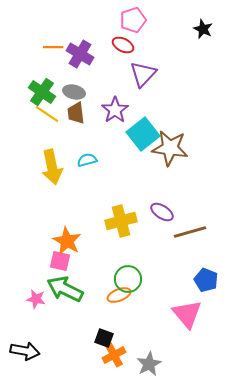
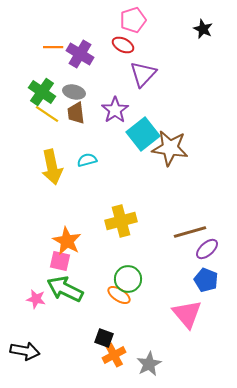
purple ellipse: moved 45 px right, 37 px down; rotated 75 degrees counterclockwise
orange ellipse: rotated 55 degrees clockwise
